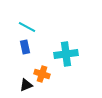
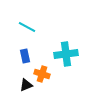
blue rectangle: moved 9 px down
